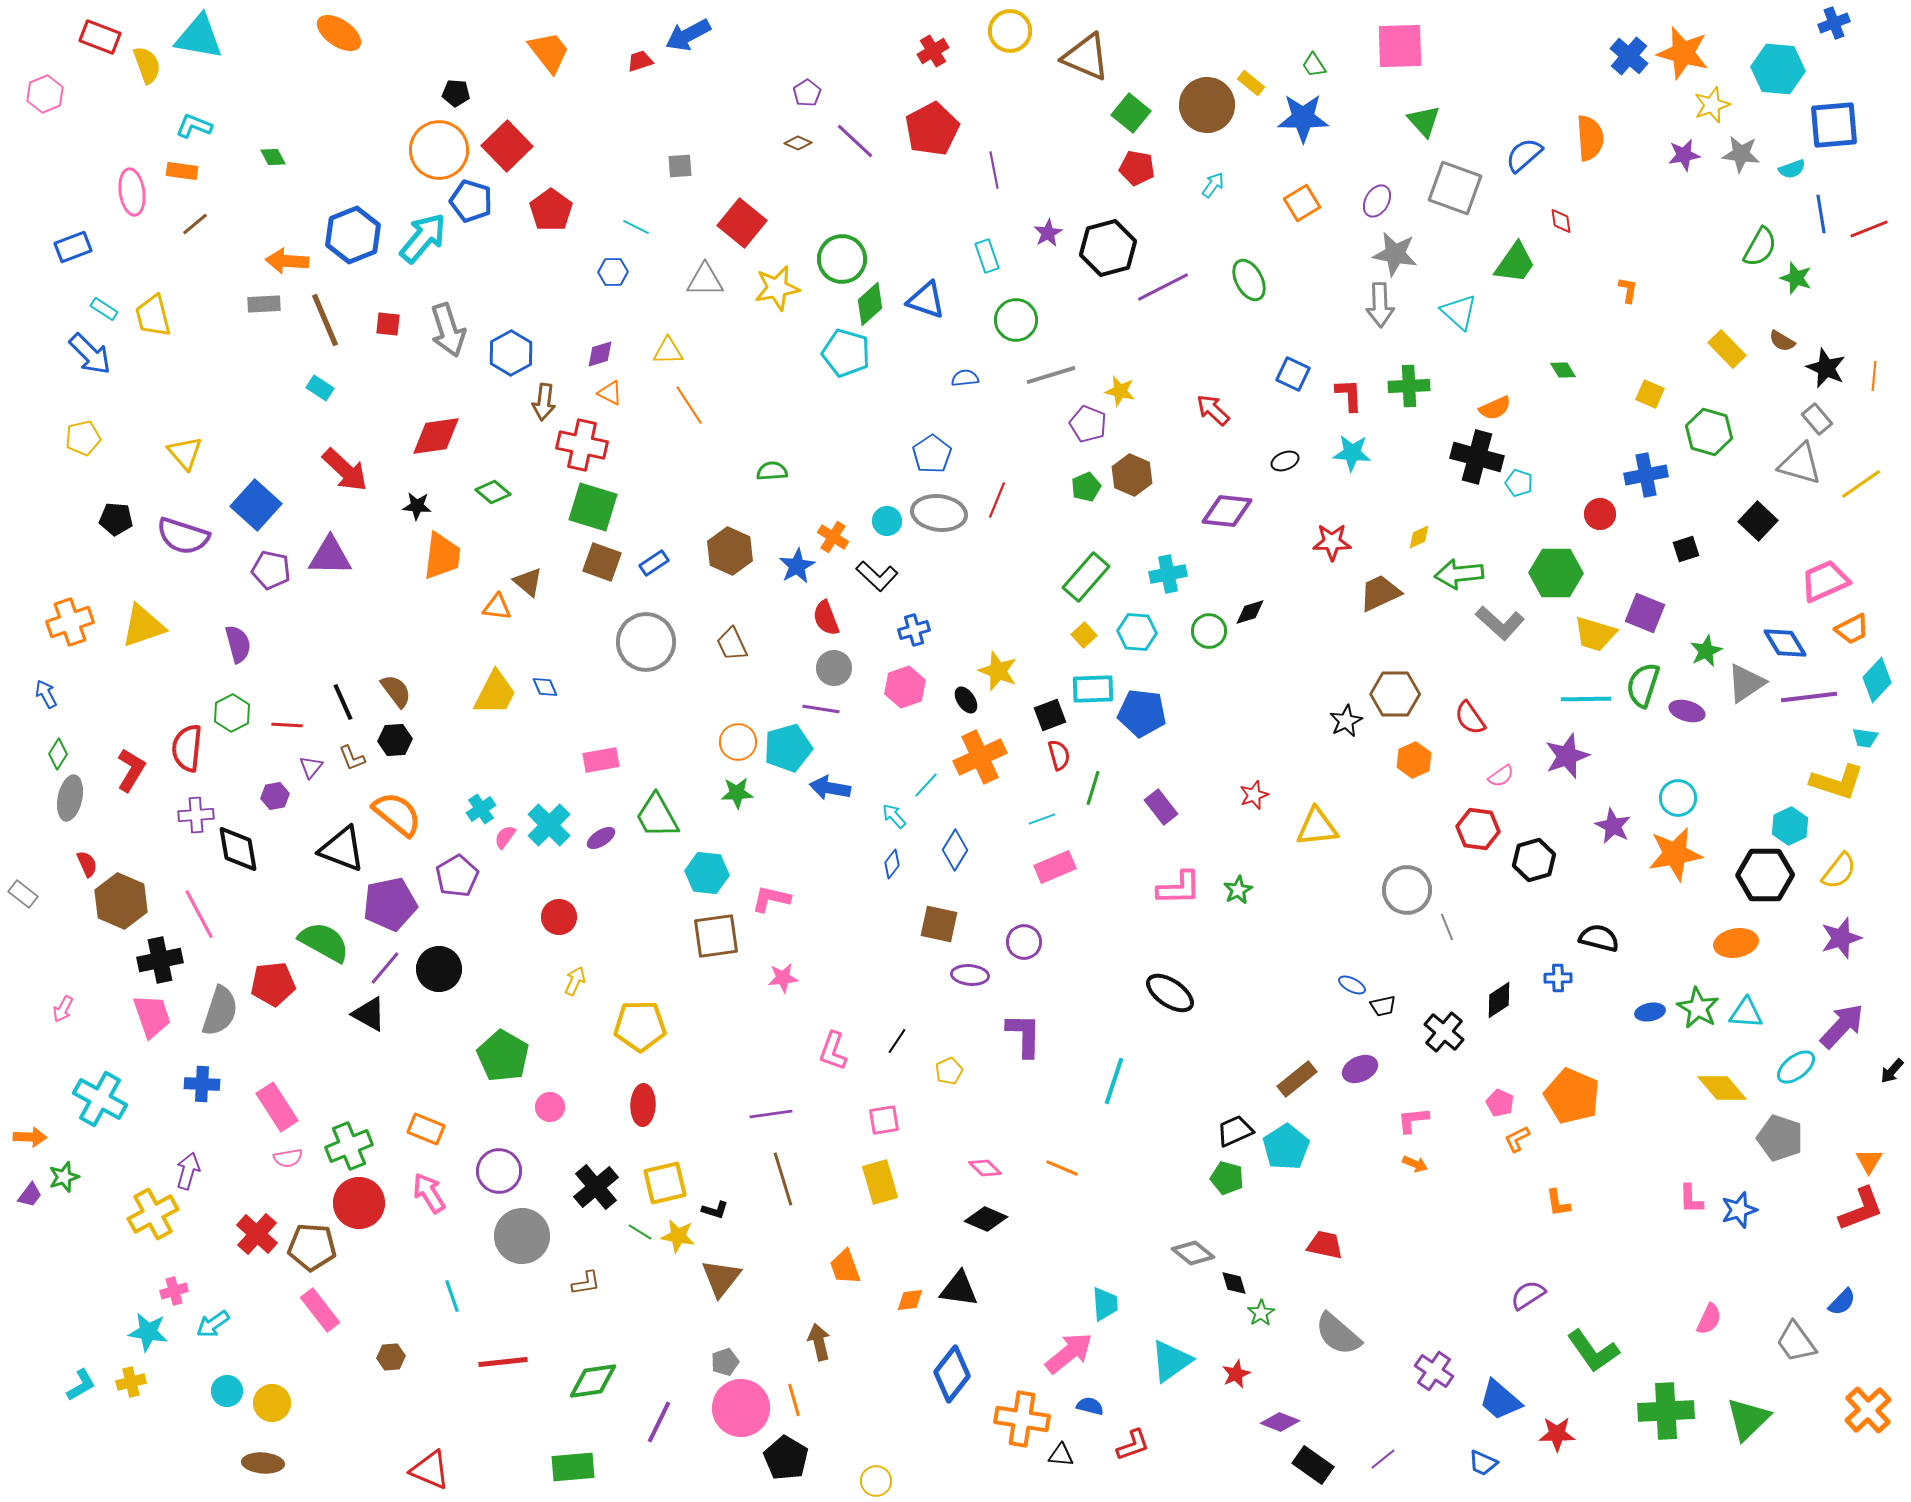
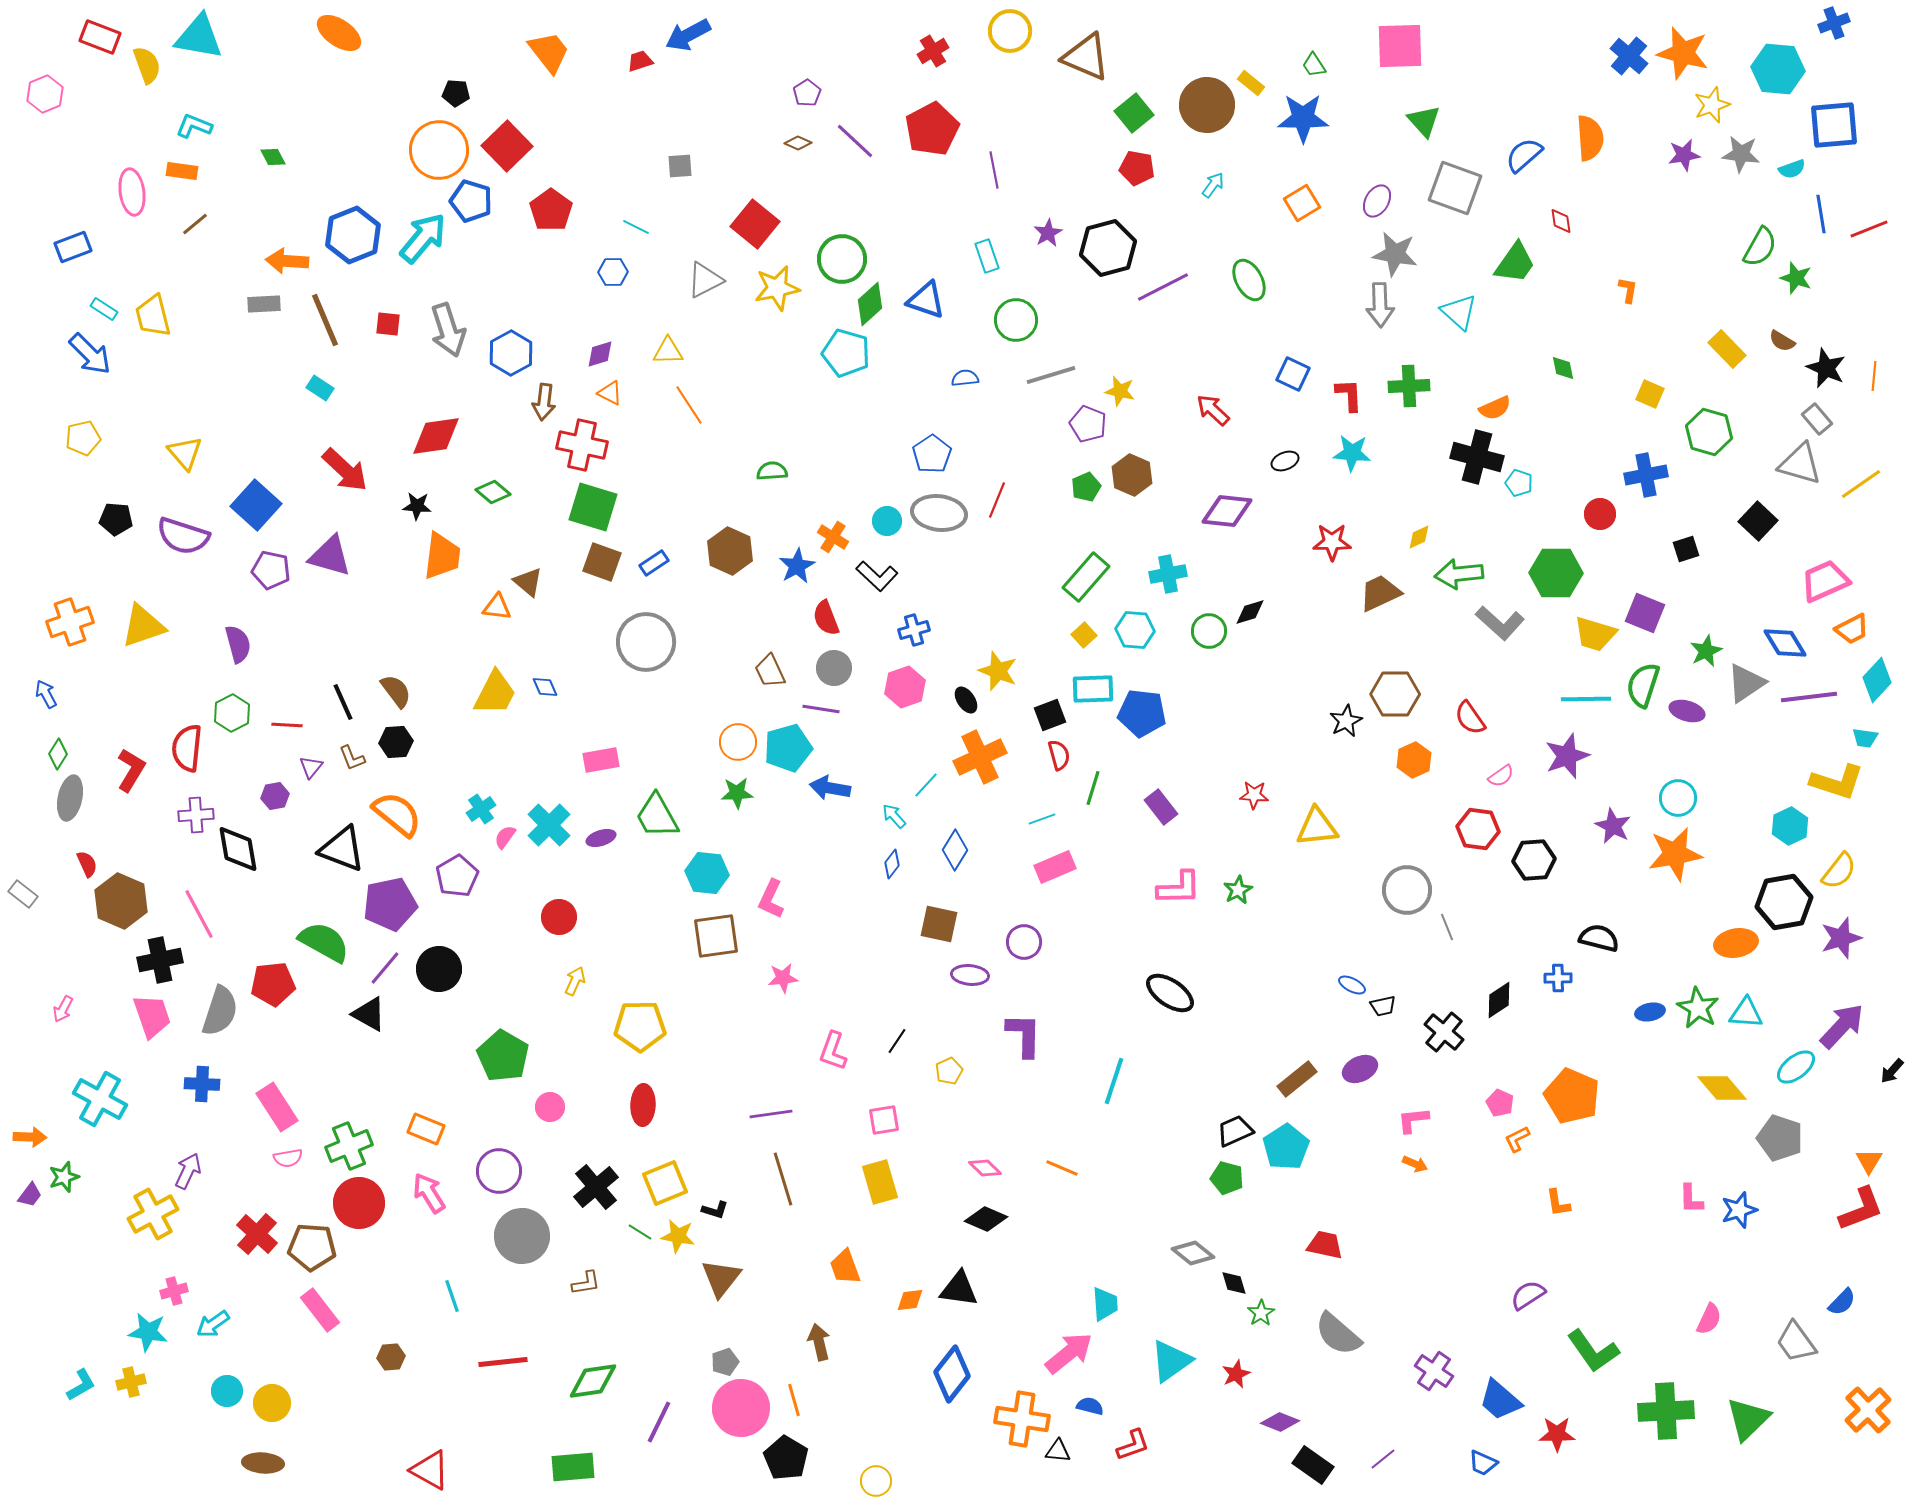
green square at (1131, 113): moved 3 px right; rotated 12 degrees clockwise
red square at (742, 223): moved 13 px right, 1 px down
gray triangle at (705, 280): rotated 27 degrees counterclockwise
green diamond at (1563, 370): moved 2 px up; rotated 20 degrees clockwise
purple triangle at (330, 556): rotated 15 degrees clockwise
cyan hexagon at (1137, 632): moved 2 px left, 2 px up
brown trapezoid at (732, 644): moved 38 px right, 27 px down
black hexagon at (395, 740): moved 1 px right, 2 px down
red star at (1254, 795): rotated 24 degrees clockwise
purple ellipse at (601, 838): rotated 16 degrees clockwise
black hexagon at (1534, 860): rotated 12 degrees clockwise
black hexagon at (1765, 875): moved 19 px right, 27 px down; rotated 10 degrees counterclockwise
pink L-shape at (771, 899): rotated 78 degrees counterclockwise
purple arrow at (188, 1171): rotated 9 degrees clockwise
yellow square at (665, 1183): rotated 9 degrees counterclockwise
black triangle at (1061, 1455): moved 3 px left, 4 px up
red triangle at (430, 1470): rotated 6 degrees clockwise
